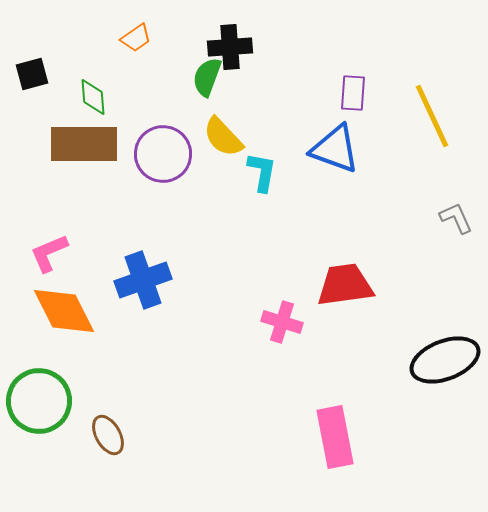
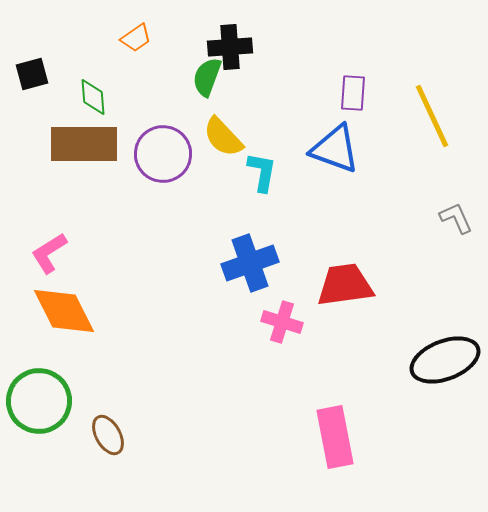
pink L-shape: rotated 9 degrees counterclockwise
blue cross: moved 107 px right, 17 px up
